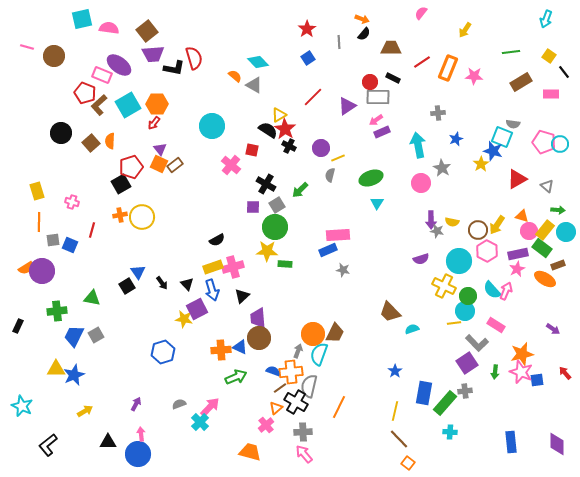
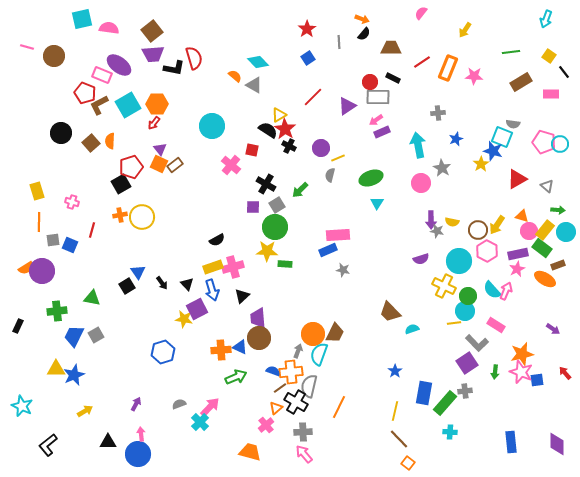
brown square at (147, 31): moved 5 px right
brown L-shape at (99, 105): rotated 15 degrees clockwise
